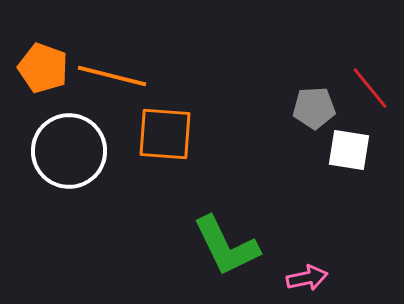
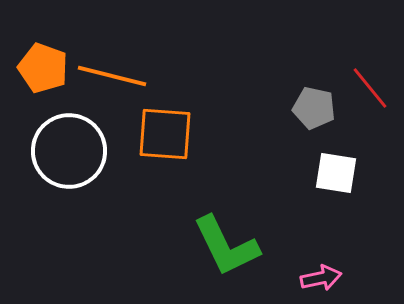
gray pentagon: rotated 15 degrees clockwise
white square: moved 13 px left, 23 px down
pink arrow: moved 14 px right
